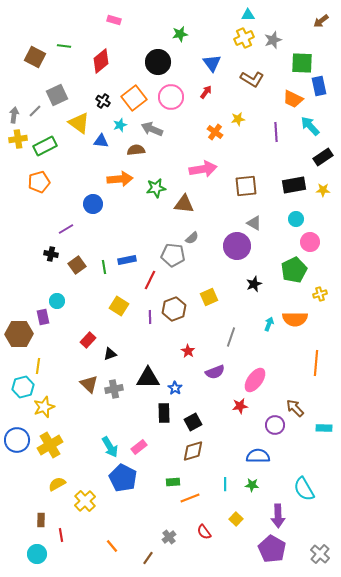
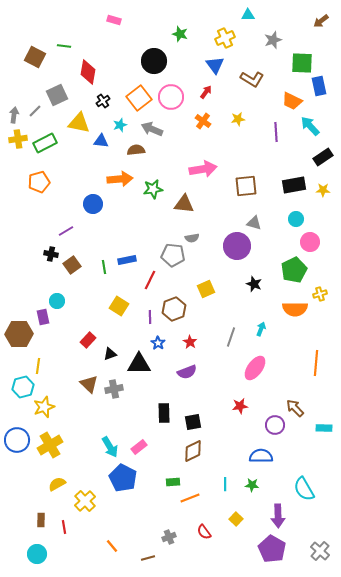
green star at (180, 34): rotated 28 degrees clockwise
yellow cross at (244, 38): moved 19 px left
red diamond at (101, 61): moved 13 px left, 11 px down; rotated 40 degrees counterclockwise
black circle at (158, 62): moved 4 px left, 1 px up
blue triangle at (212, 63): moved 3 px right, 2 px down
orange square at (134, 98): moved 5 px right
orange trapezoid at (293, 99): moved 1 px left, 2 px down
black cross at (103, 101): rotated 24 degrees clockwise
yellow triangle at (79, 123): rotated 25 degrees counterclockwise
orange cross at (215, 132): moved 12 px left, 11 px up
green rectangle at (45, 146): moved 3 px up
green star at (156, 188): moved 3 px left, 1 px down
gray triangle at (254, 223): rotated 14 degrees counterclockwise
purple line at (66, 229): moved 2 px down
gray semicircle at (192, 238): rotated 32 degrees clockwise
brown square at (77, 265): moved 5 px left
black star at (254, 284): rotated 28 degrees counterclockwise
yellow square at (209, 297): moved 3 px left, 8 px up
orange semicircle at (295, 319): moved 10 px up
cyan arrow at (269, 324): moved 8 px left, 5 px down
red star at (188, 351): moved 2 px right, 9 px up
purple semicircle at (215, 372): moved 28 px left
black triangle at (148, 378): moved 9 px left, 14 px up
pink ellipse at (255, 380): moved 12 px up
blue star at (175, 388): moved 17 px left, 45 px up
black square at (193, 422): rotated 18 degrees clockwise
brown diamond at (193, 451): rotated 10 degrees counterclockwise
blue semicircle at (258, 456): moved 3 px right
red line at (61, 535): moved 3 px right, 8 px up
gray cross at (169, 537): rotated 16 degrees clockwise
gray cross at (320, 554): moved 3 px up
brown line at (148, 558): rotated 40 degrees clockwise
